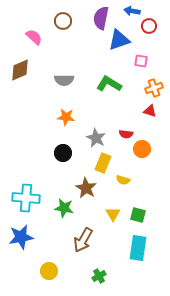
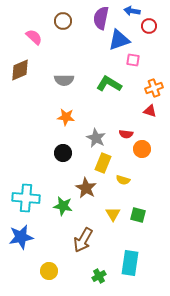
pink square: moved 8 px left, 1 px up
green star: moved 1 px left, 2 px up
cyan rectangle: moved 8 px left, 15 px down
